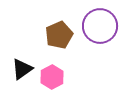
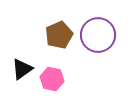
purple circle: moved 2 px left, 9 px down
pink hexagon: moved 2 px down; rotated 20 degrees counterclockwise
